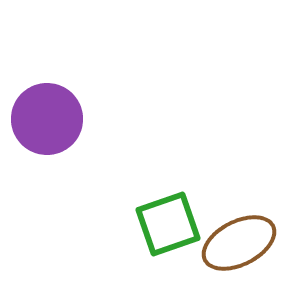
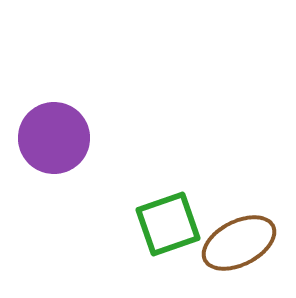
purple circle: moved 7 px right, 19 px down
